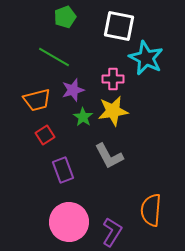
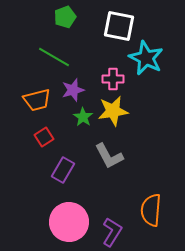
red square: moved 1 px left, 2 px down
purple rectangle: rotated 50 degrees clockwise
